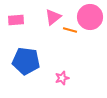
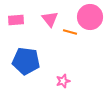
pink triangle: moved 3 px left, 2 px down; rotated 30 degrees counterclockwise
orange line: moved 2 px down
pink star: moved 1 px right, 3 px down
